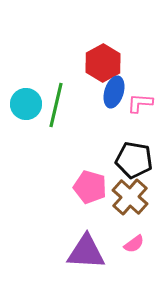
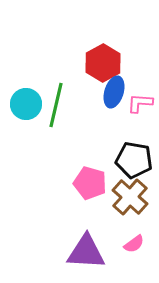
pink pentagon: moved 4 px up
